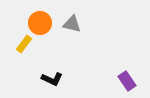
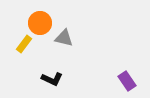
gray triangle: moved 8 px left, 14 px down
